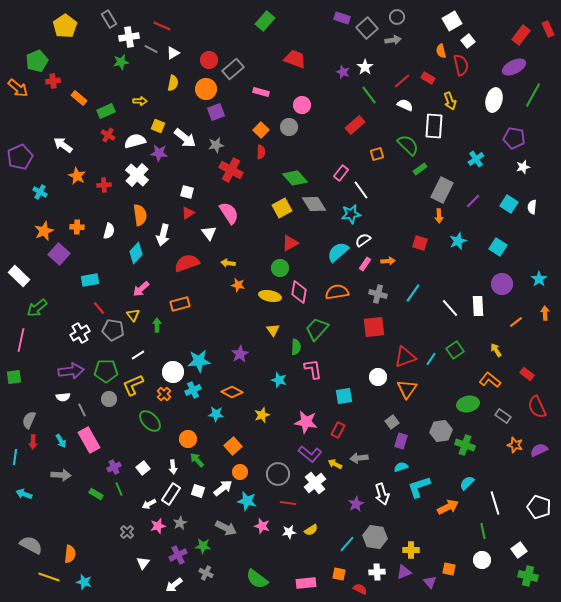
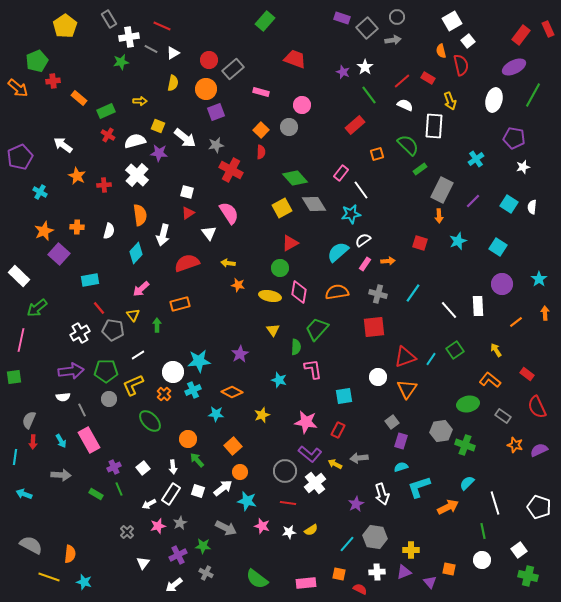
white line at (450, 308): moved 1 px left, 2 px down
gray circle at (278, 474): moved 7 px right, 3 px up
